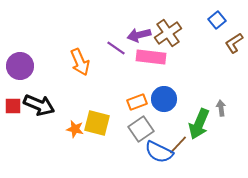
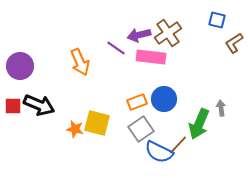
blue square: rotated 36 degrees counterclockwise
